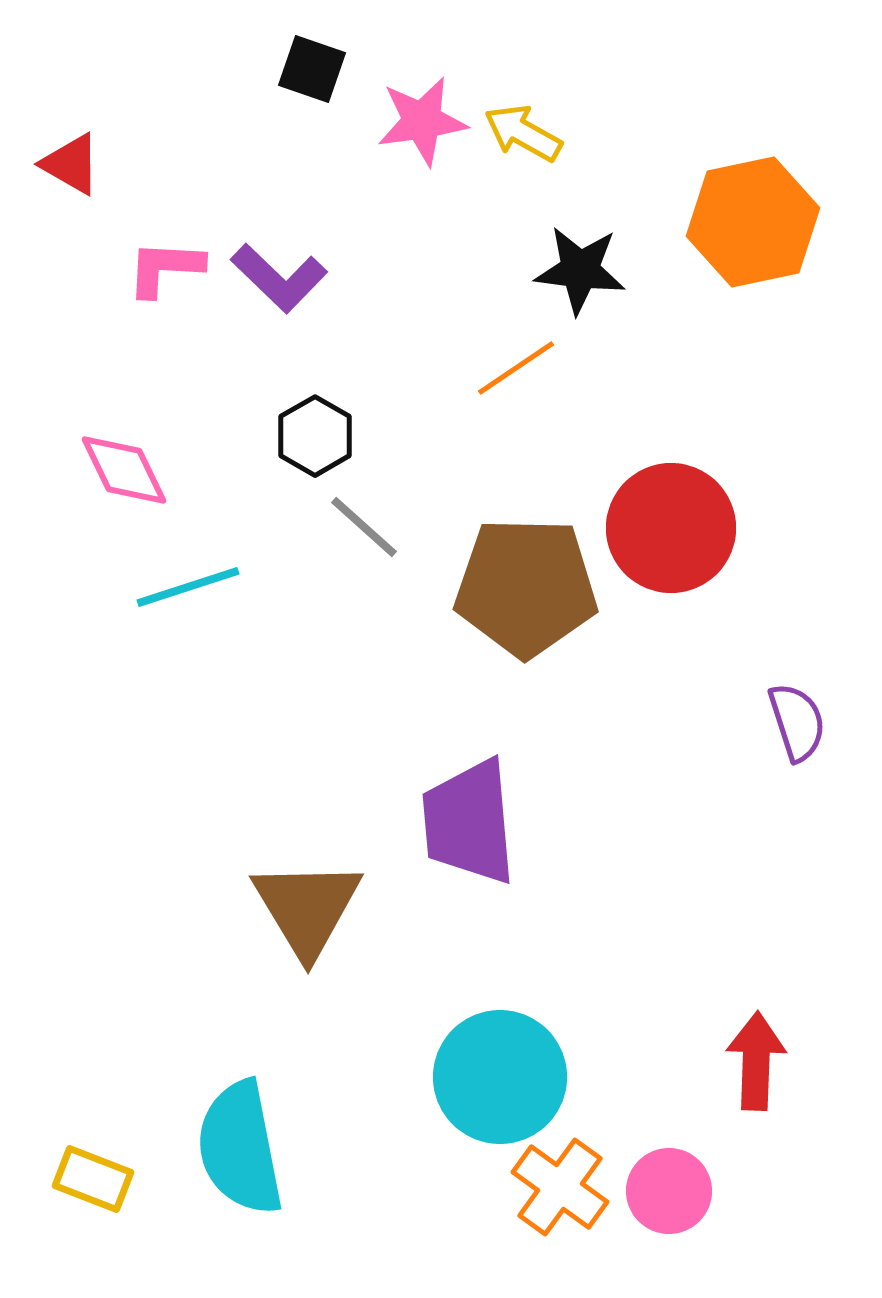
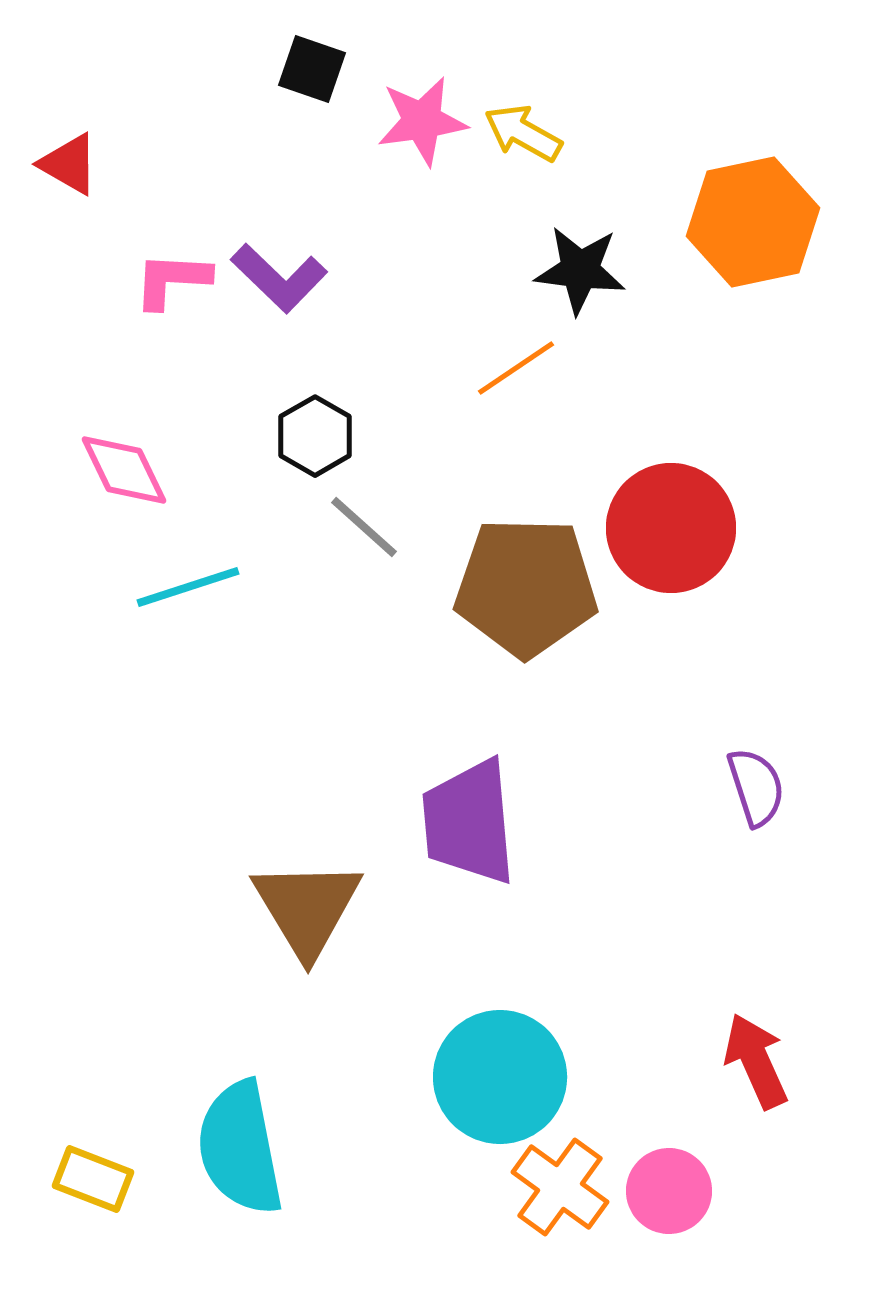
red triangle: moved 2 px left
pink L-shape: moved 7 px right, 12 px down
purple semicircle: moved 41 px left, 65 px down
red arrow: rotated 26 degrees counterclockwise
